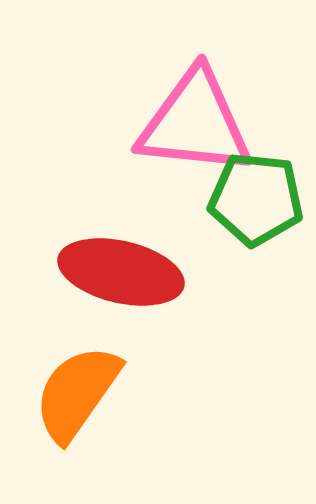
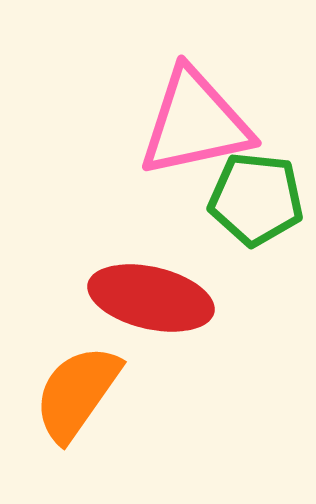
pink triangle: rotated 18 degrees counterclockwise
red ellipse: moved 30 px right, 26 px down
